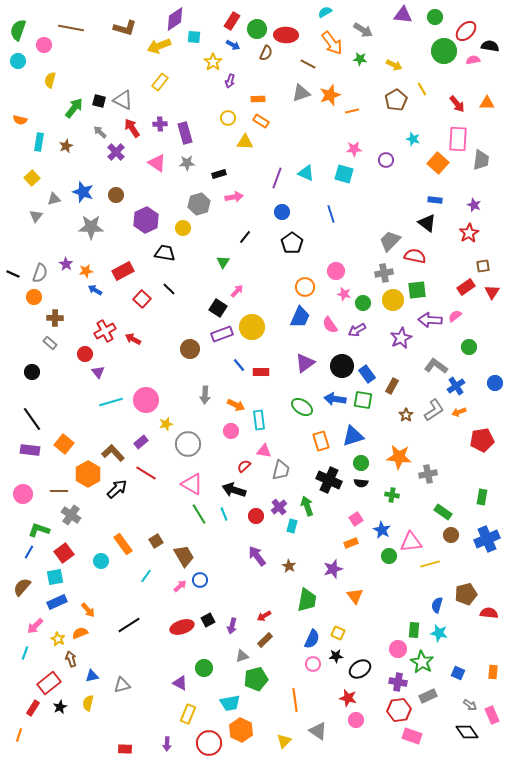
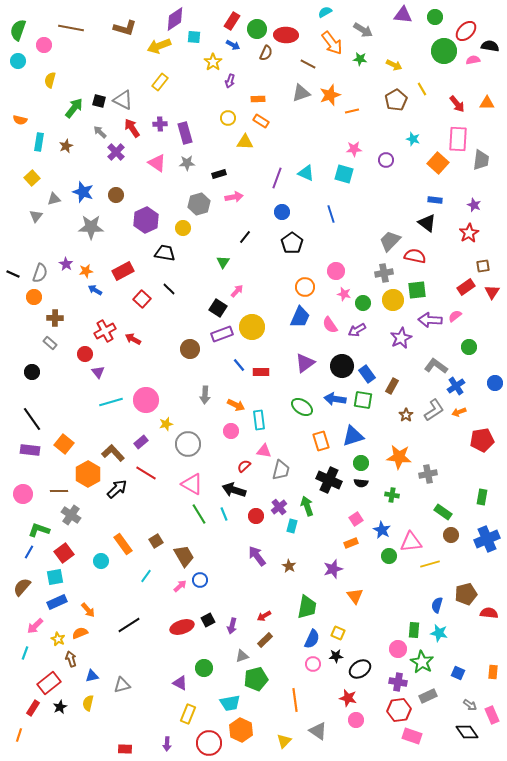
green trapezoid at (307, 600): moved 7 px down
